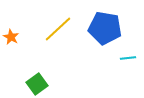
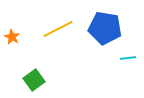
yellow line: rotated 16 degrees clockwise
orange star: moved 1 px right
green square: moved 3 px left, 4 px up
